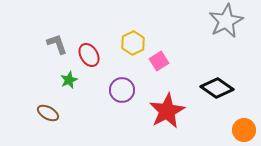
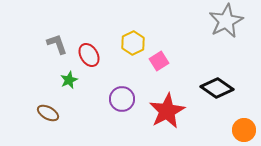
purple circle: moved 9 px down
